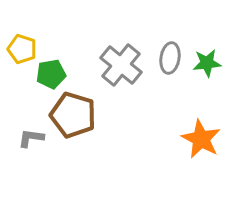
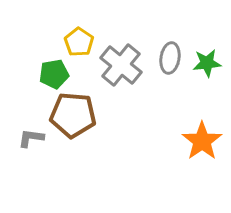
yellow pentagon: moved 57 px right, 7 px up; rotated 16 degrees clockwise
green pentagon: moved 3 px right
brown pentagon: rotated 12 degrees counterclockwise
orange star: moved 1 px right, 2 px down; rotated 9 degrees clockwise
